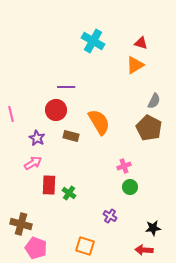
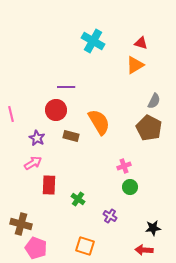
green cross: moved 9 px right, 6 px down
